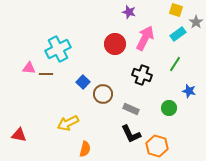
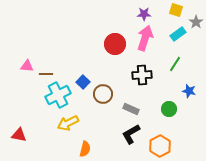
purple star: moved 15 px right, 2 px down; rotated 16 degrees counterclockwise
pink arrow: rotated 10 degrees counterclockwise
cyan cross: moved 46 px down
pink triangle: moved 2 px left, 2 px up
black cross: rotated 24 degrees counterclockwise
green circle: moved 1 px down
black L-shape: rotated 85 degrees clockwise
orange hexagon: moved 3 px right; rotated 15 degrees clockwise
